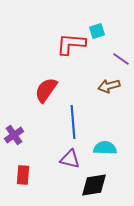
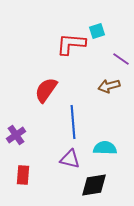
purple cross: moved 2 px right
